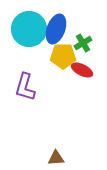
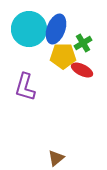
brown triangle: rotated 36 degrees counterclockwise
